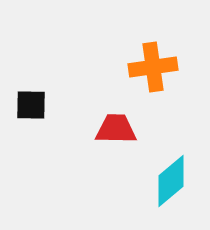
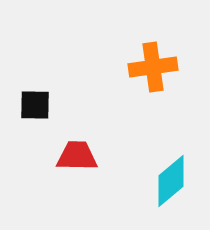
black square: moved 4 px right
red trapezoid: moved 39 px left, 27 px down
